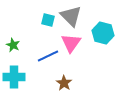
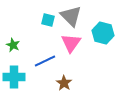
blue line: moved 3 px left, 5 px down
